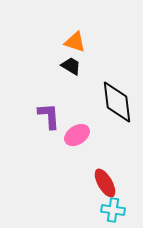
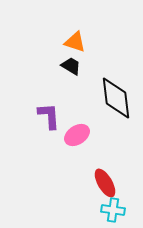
black diamond: moved 1 px left, 4 px up
